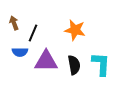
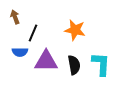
brown arrow: moved 1 px right, 6 px up
